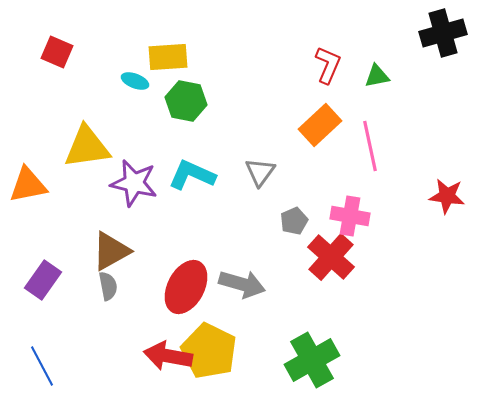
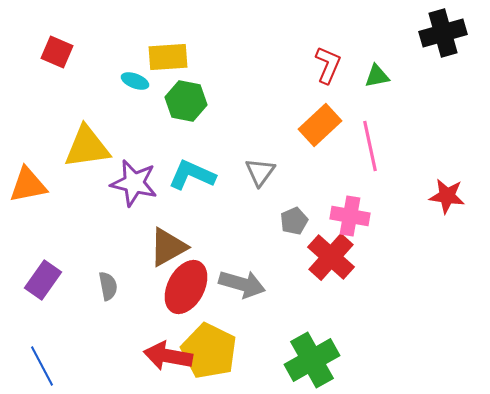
brown triangle: moved 57 px right, 4 px up
